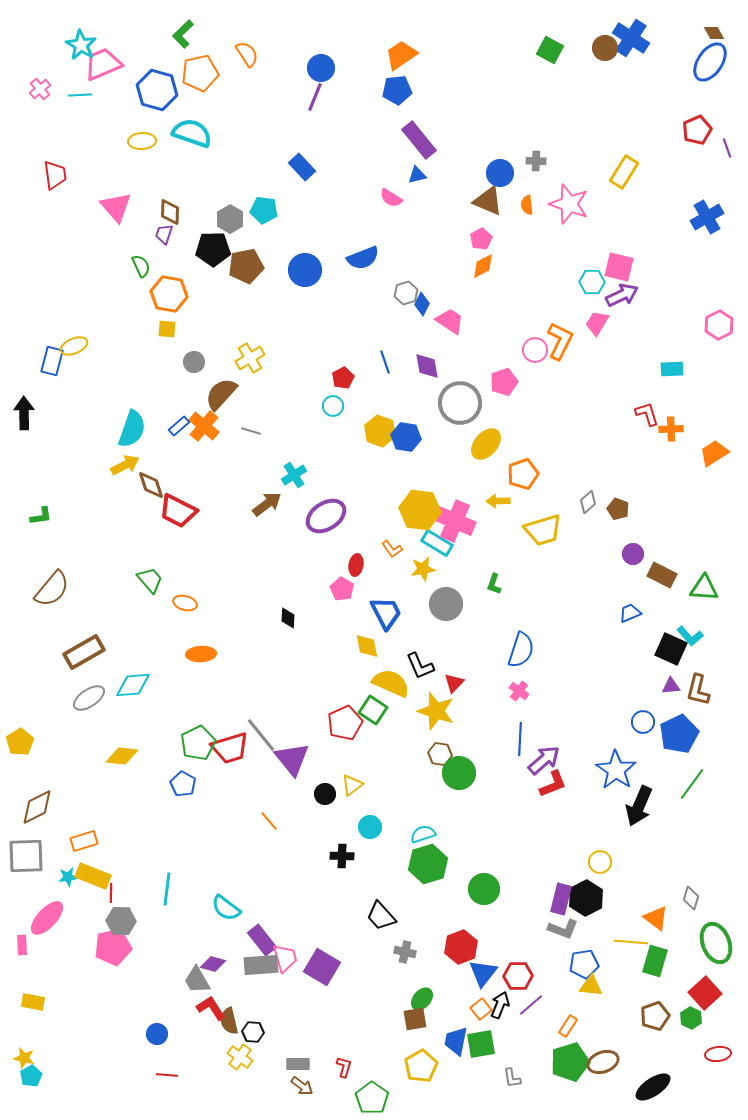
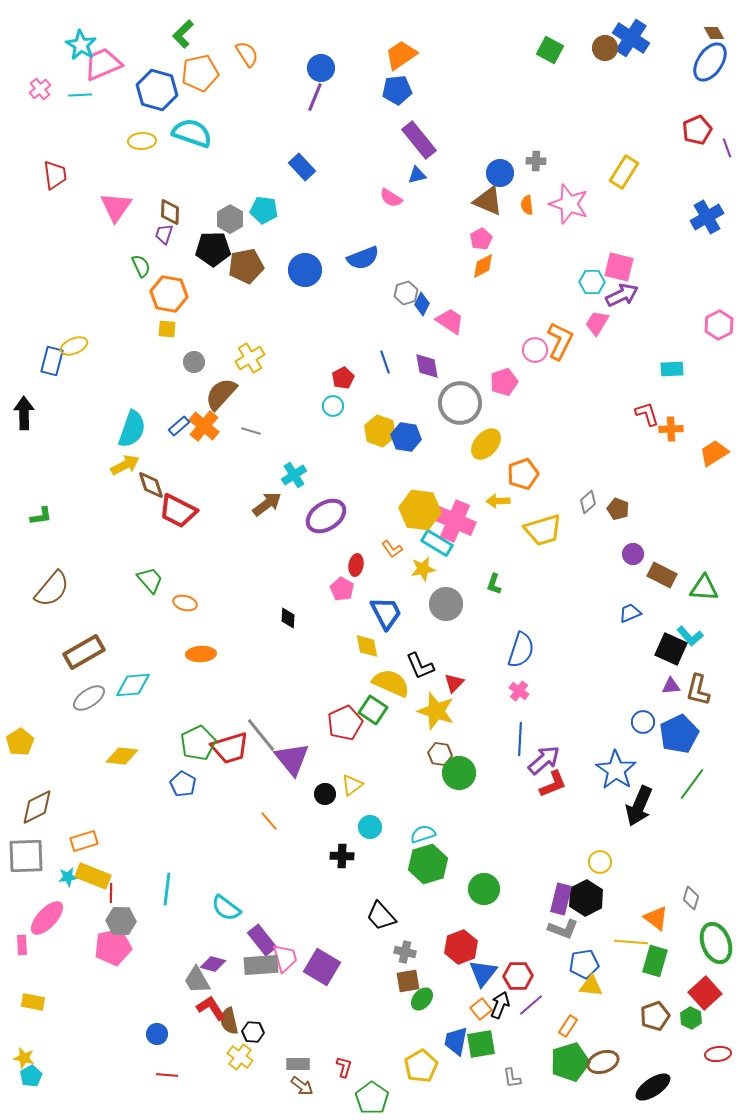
pink triangle at (116, 207): rotated 16 degrees clockwise
brown square at (415, 1019): moved 7 px left, 38 px up
